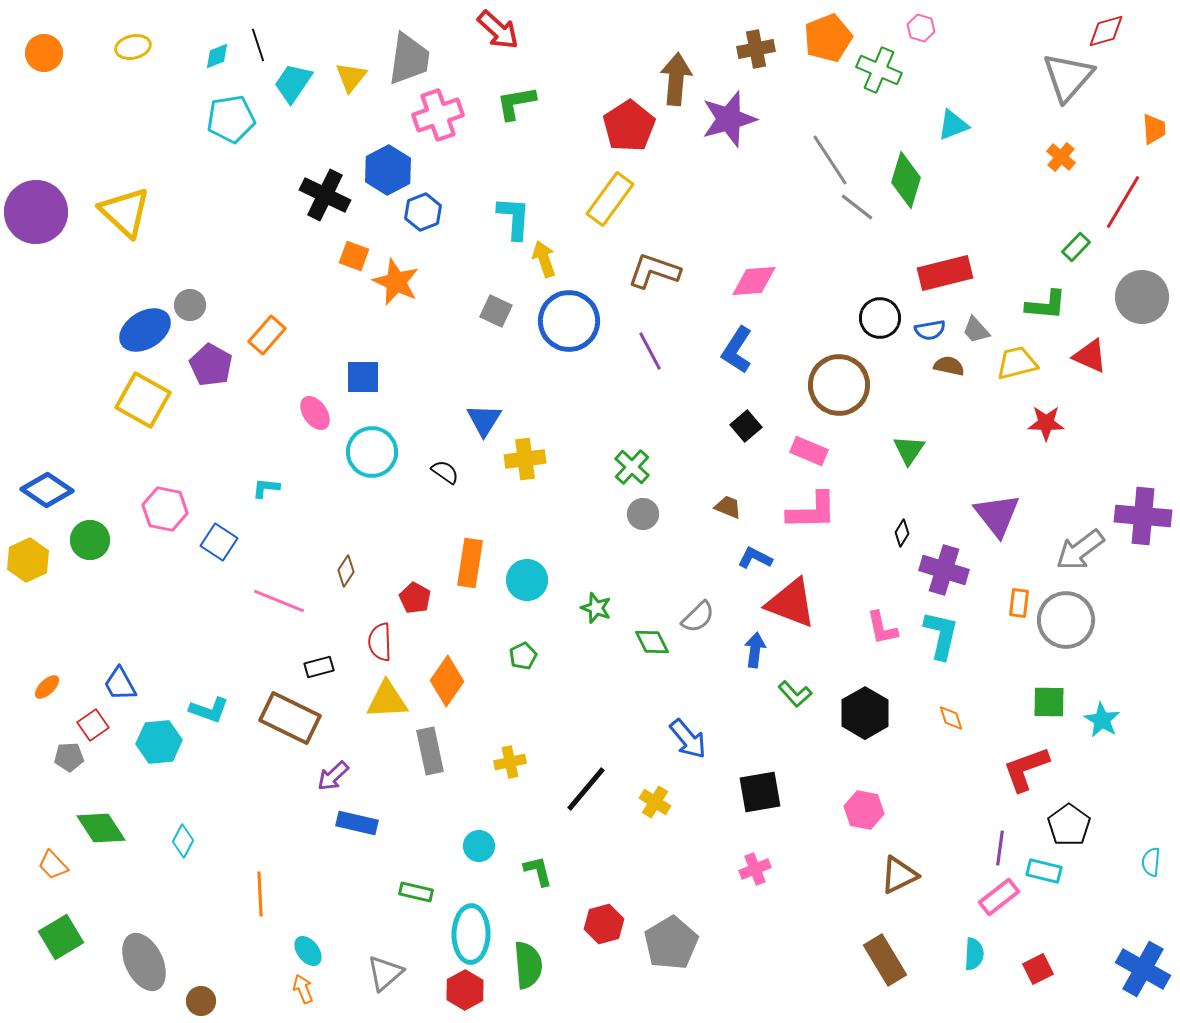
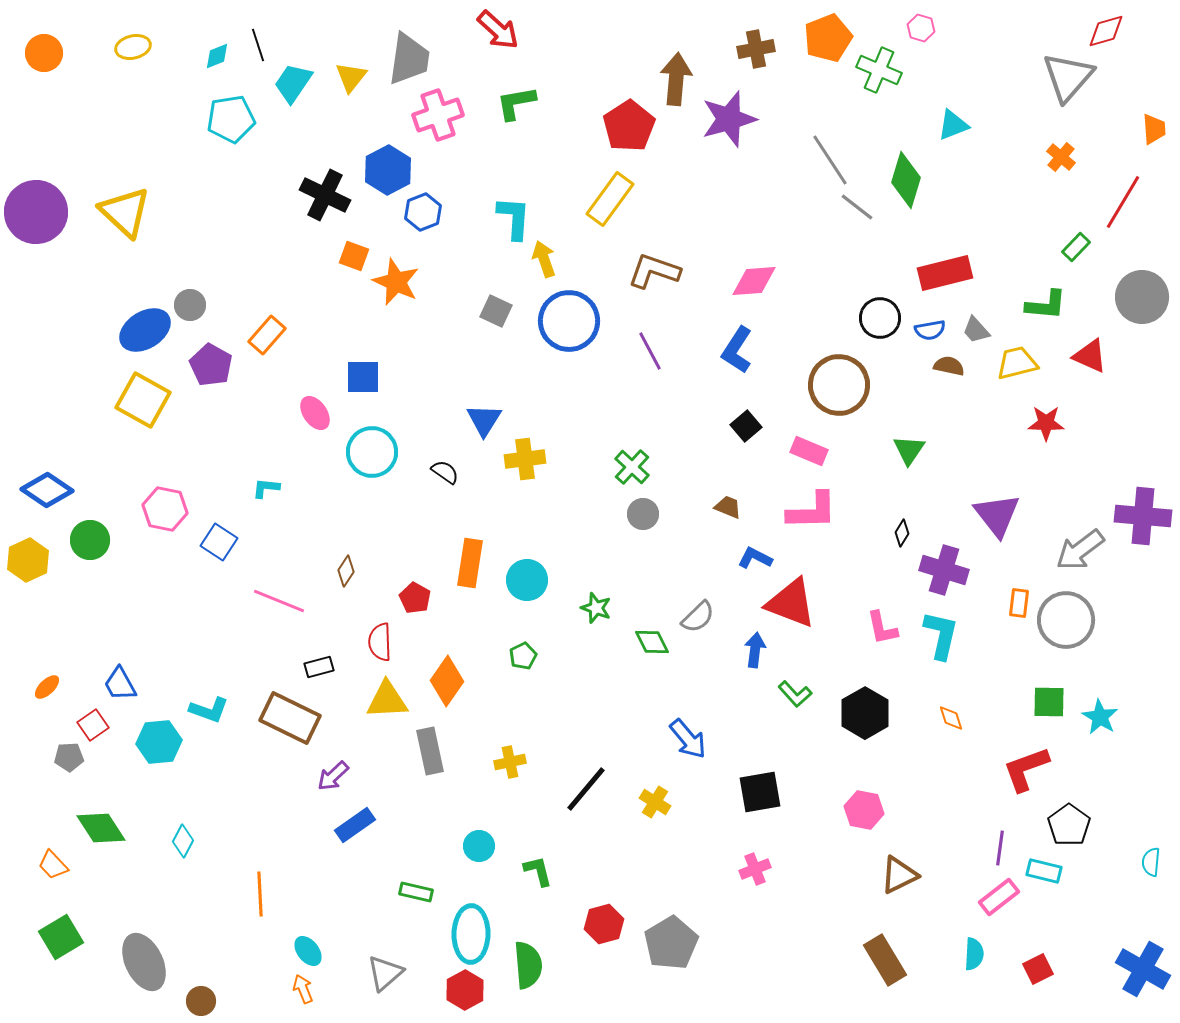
cyan star at (1102, 720): moved 2 px left, 3 px up
blue rectangle at (357, 823): moved 2 px left, 2 px down; rotated 48 degrees counterclockwise
